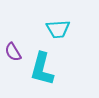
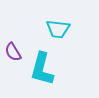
cyan trapezoid: rotated 10 degrees clockwise
